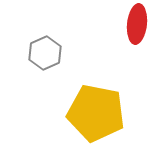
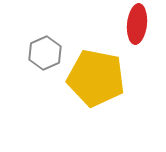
yellow pentagon: moved 35 px up
